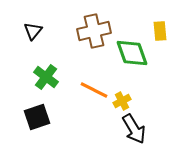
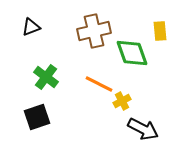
black triangle: moved 2 px left, 4 px up; rotated 30 degrees clockwise
orange line: moved 5 px right, 6 px up
black arrow: moved 9 px right; rotated 32 degrees counterclockwise
